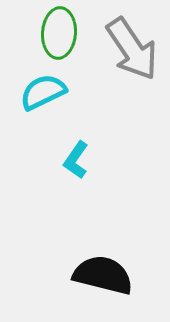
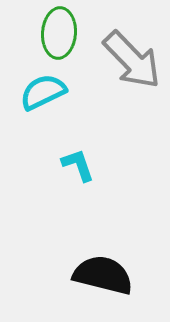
gray arrow: moved 11 px down; rotated 10 degrees counterclockwise
cyan L-shape: moved 2 px right, 5 px down; rotated 126 degrees clockwise
